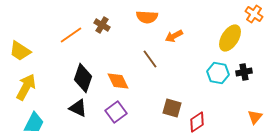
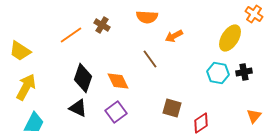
orange triangle: moved 1 px left, 1 px up
red diamond: moved 4 px right, 1 px down
